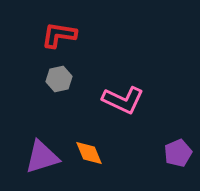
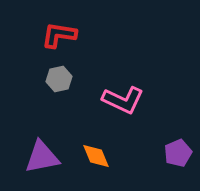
orange diamond: moved 7 px right, 3 px down
purple triangle: rotated 6 degrees clockwise
